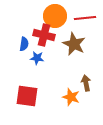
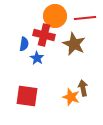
blue star: rotated 24 degrees clockwise
brown arrow: moved 3 px left, 5 px down
